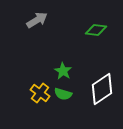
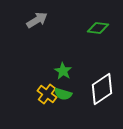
green diamond: moved 2 px right, 2 px up
yellow cross: moved 7 px right, 1 px down
